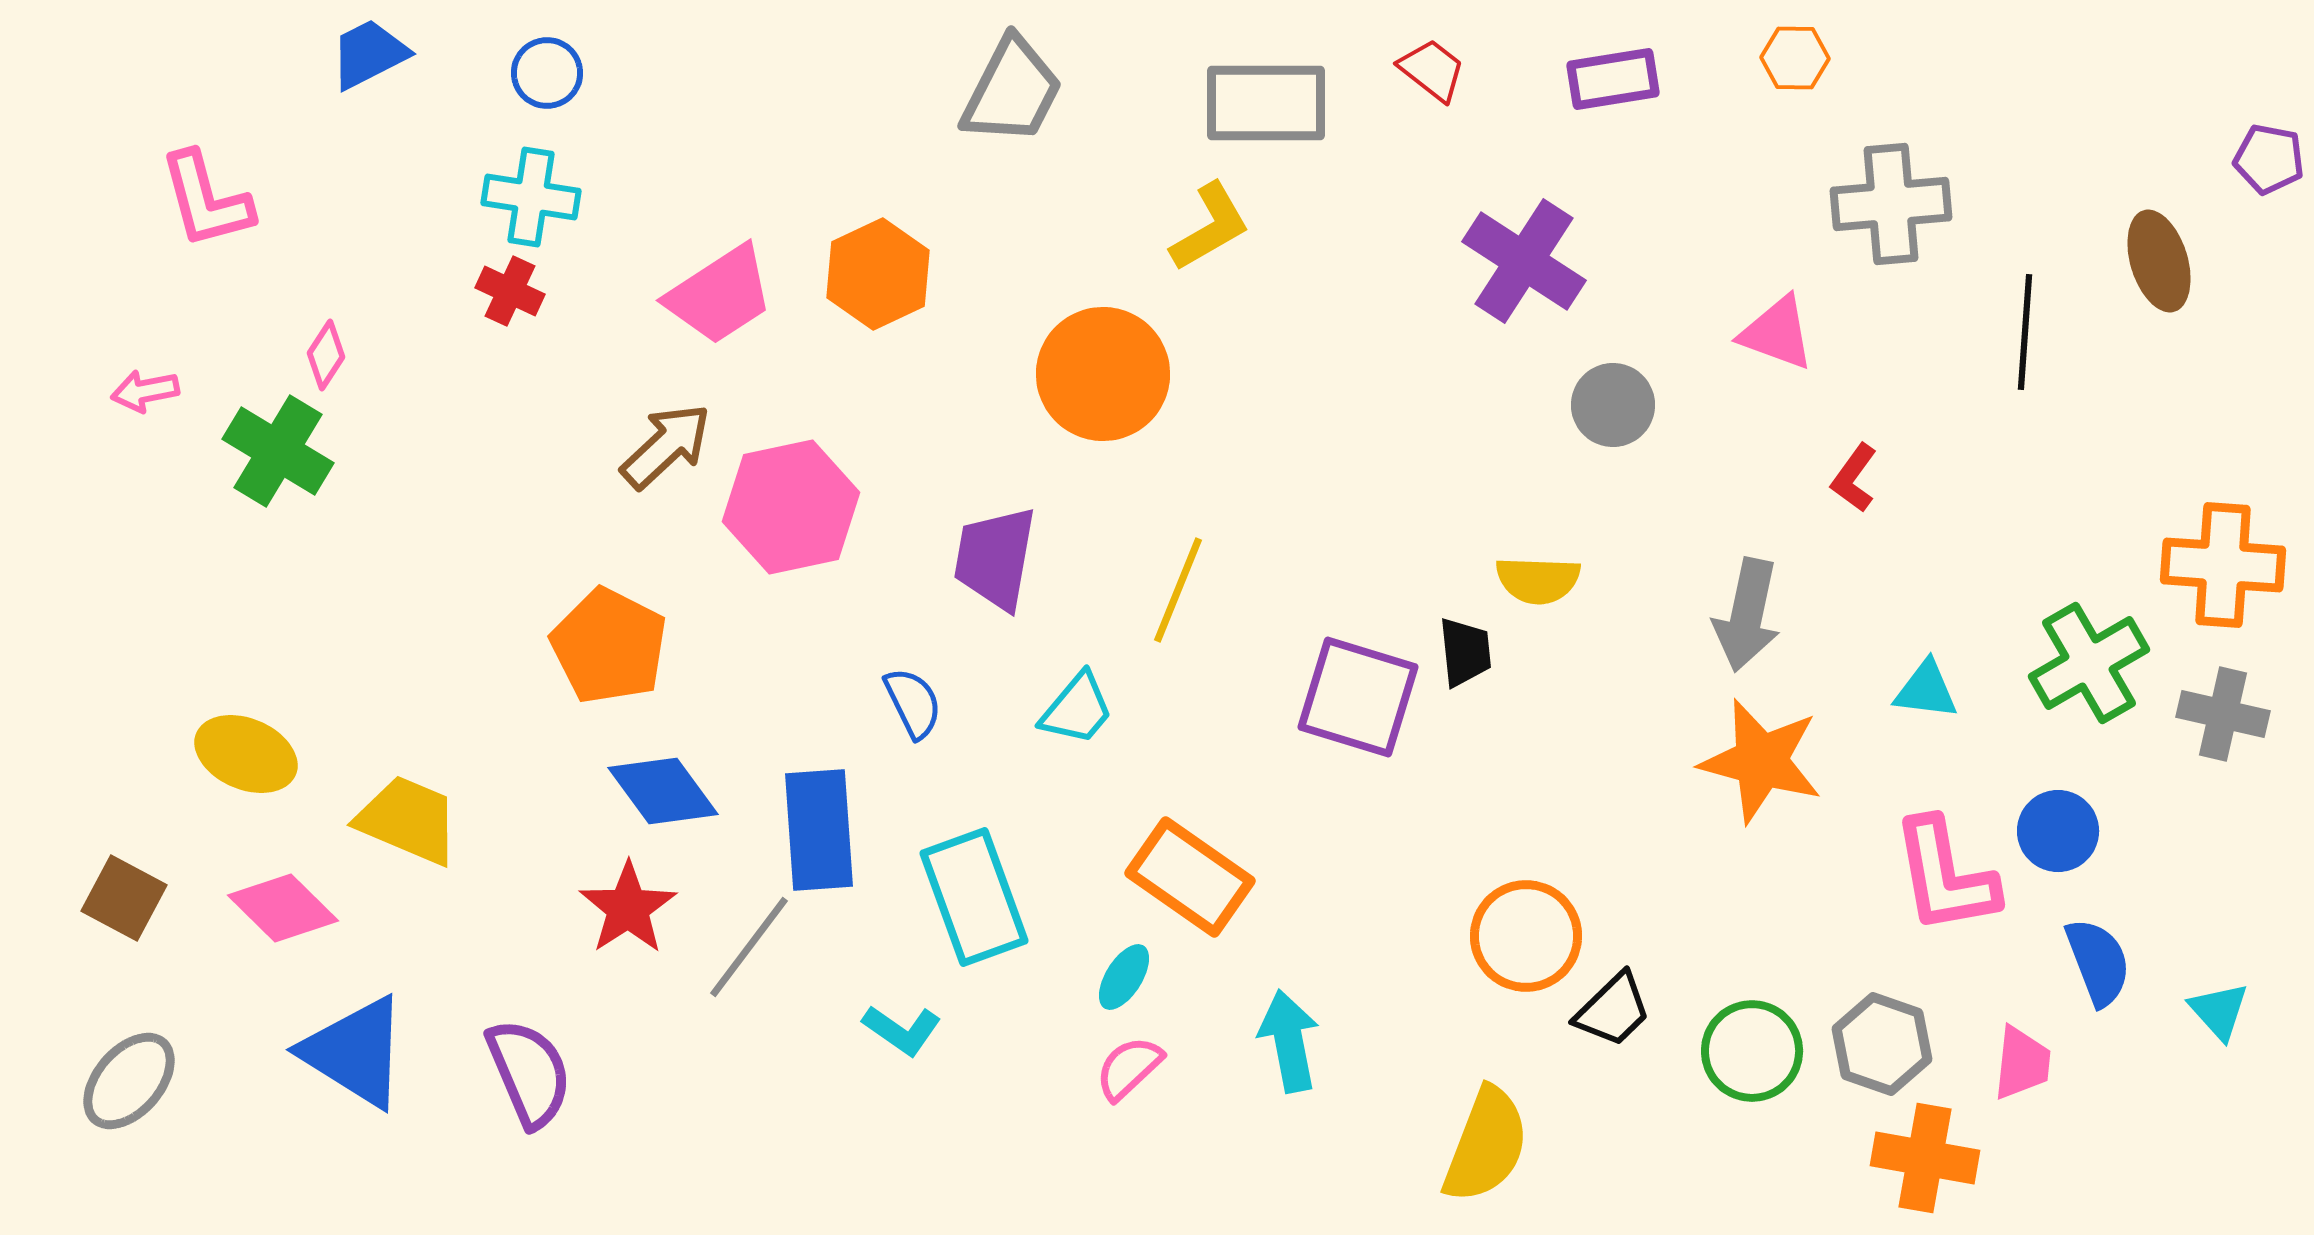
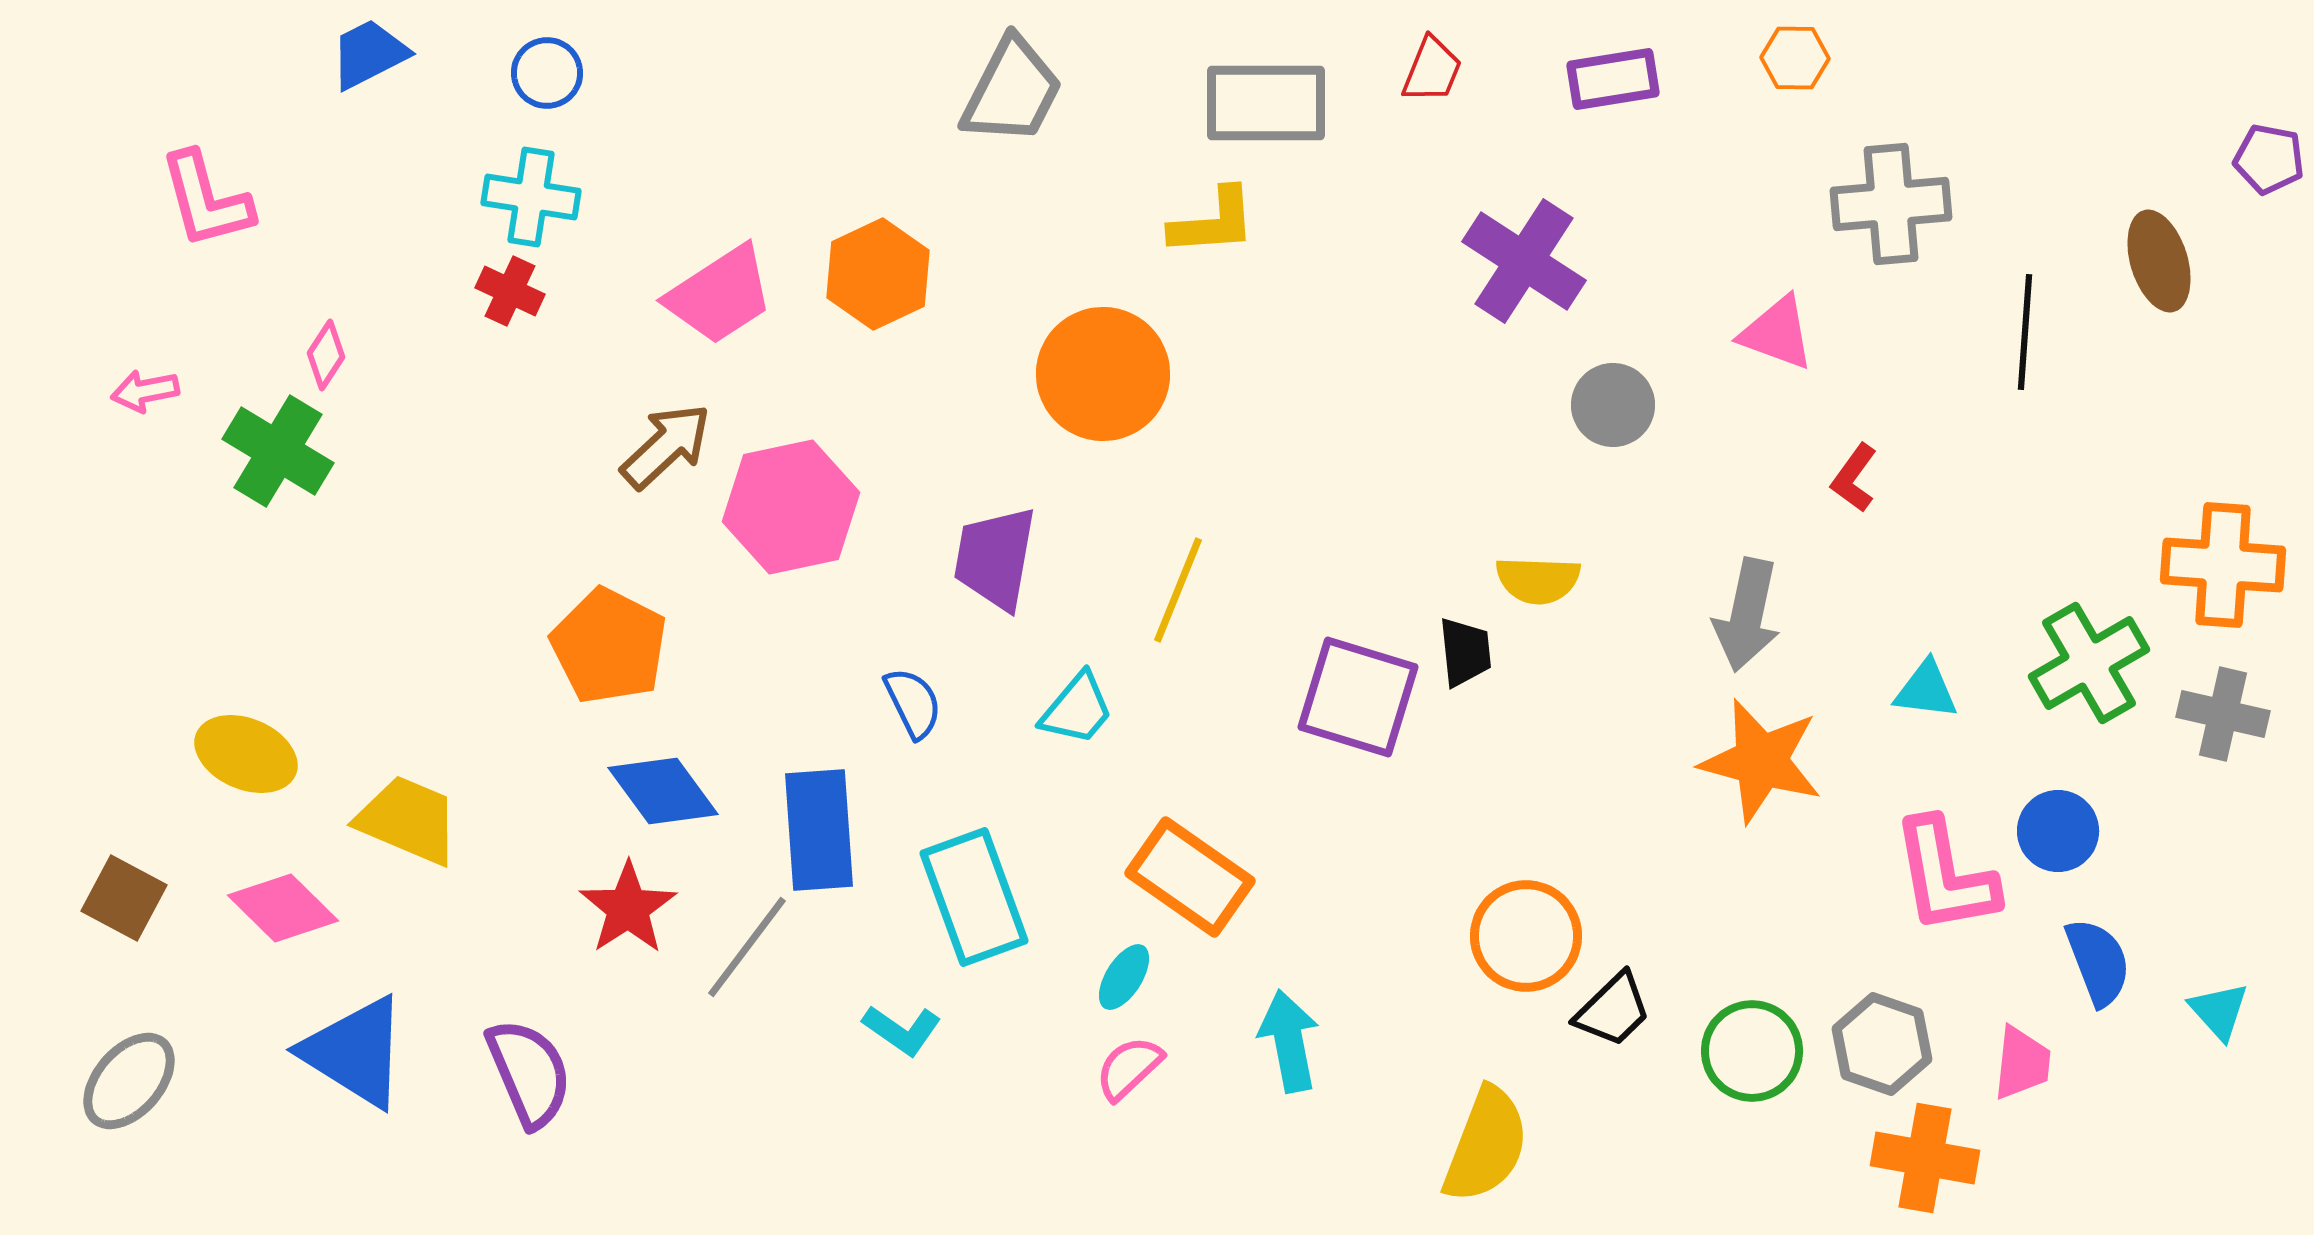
red trapezoid at (1432, 70): rotated 74 degrees clockwise
yellow L-shape at (1210, 227): moved 3 px right, 5 px up; rotated 26 degrees clockwise
gray line at (749, 947): moved 2 px left
